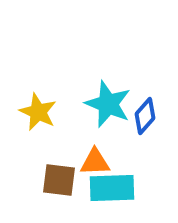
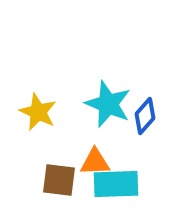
cyan rectangle: moved 4 px right, 4 px up
